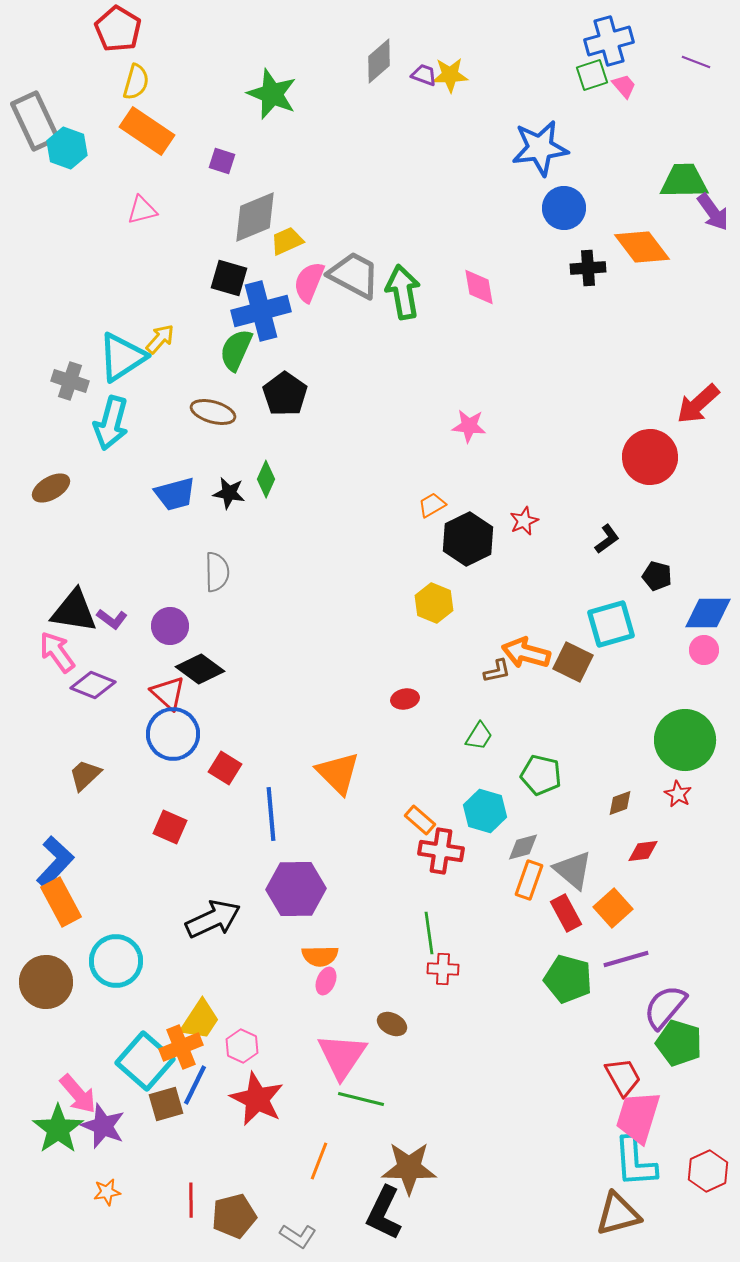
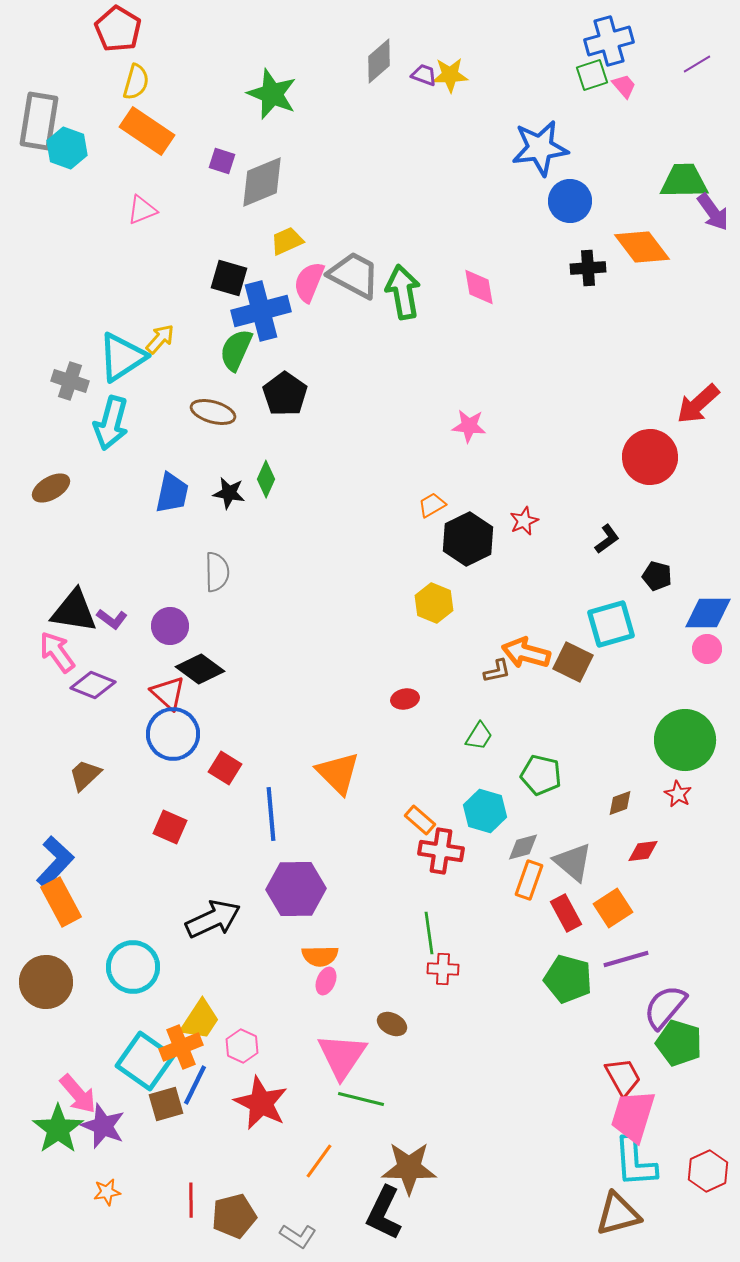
purple line at (696, 62): moved 1 px right, 2 px down; rotated 52 degrees counterclockwise
gray rectangle at (35, 121): moved 4 px right; rotated 34 degrees clockwise
blue circle at (564, 208): moved 6 px right, 7 px up
pink triangle at (142, 210): rotated 8 degrees counterclockwise
gray diamond at (255, 217): moved 7 px right, 35 px up
blue trapezoid at (175, 494): moved 3 px left, 1 px up; rotated 63 degrees counterclockwise
pink circle at (704, 650): moved 3 px right, 1 px up
gray triangle at (573, 870): moved 8 px up
orange square at (613, 908): rotated 9 degrees clockwise
cyan circle at (116, 961): moved 17 px right, 6 px down
cyan square at (145, 1061): rotated 6 degrees counterclockwise
red star at (257, 1099): moved 4 px right, 4 px down
pink trapezoid at (638, 1117): moved 5 px left, 1 px up
orange line at (319, 1161): rotated 15 degrees clockwise
